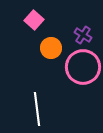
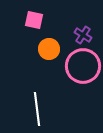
pink square: rotated 30 degrees counterclockwise
orange circle: moved 2 px left, 1 px down
pink circle: moved 1 px up
